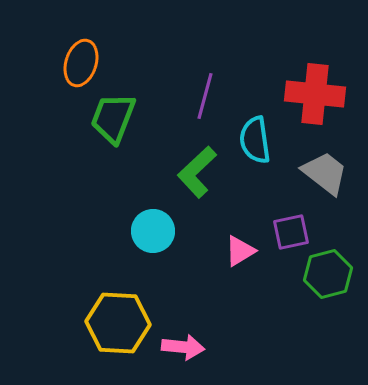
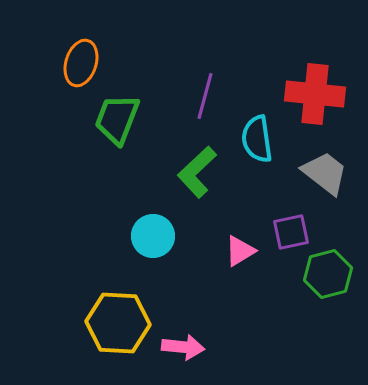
green trapezoid: moved 4 px right, 1 px down
cyan semicircle: moved 2 px right, 1 px up
cyan circle: moved 5 px down
